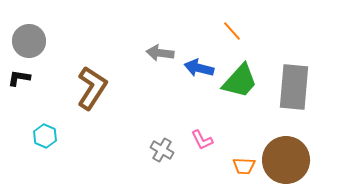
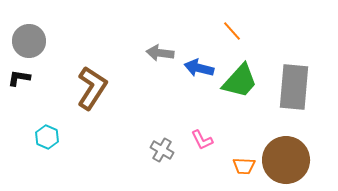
cyan hexagon: moved 2 px right, 1 px down
